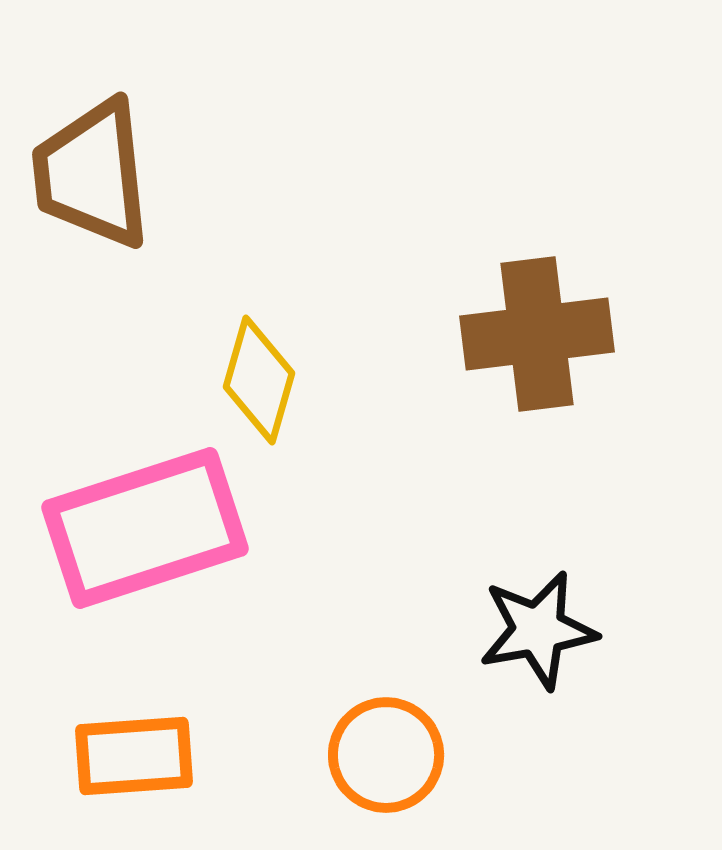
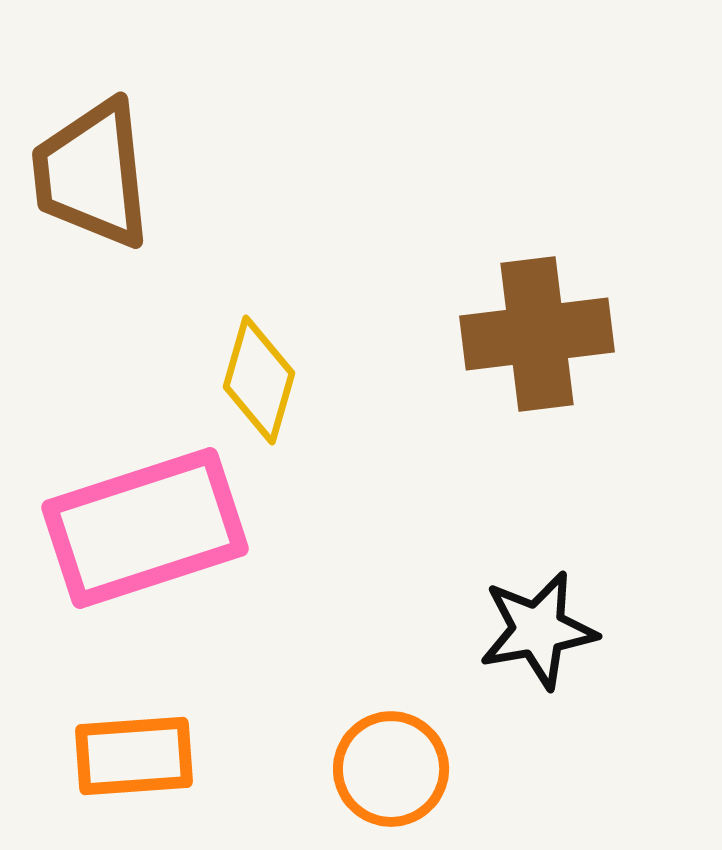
orange circle: moved 5 px right, 14 px down
